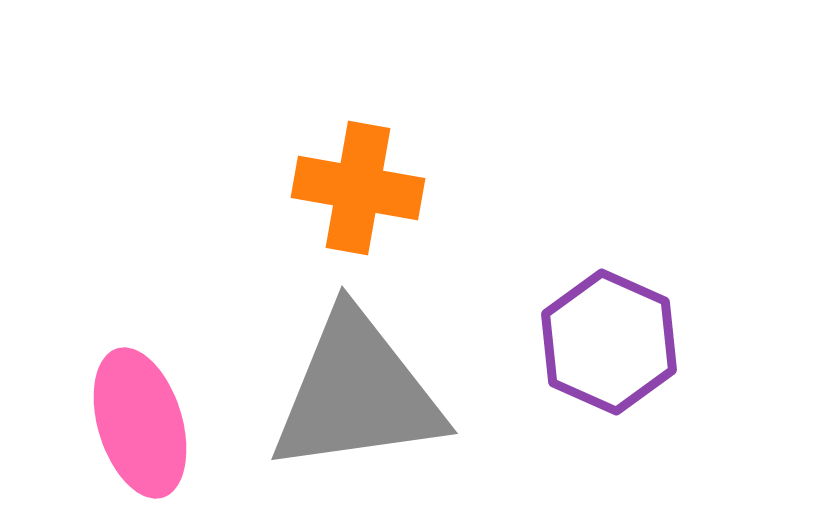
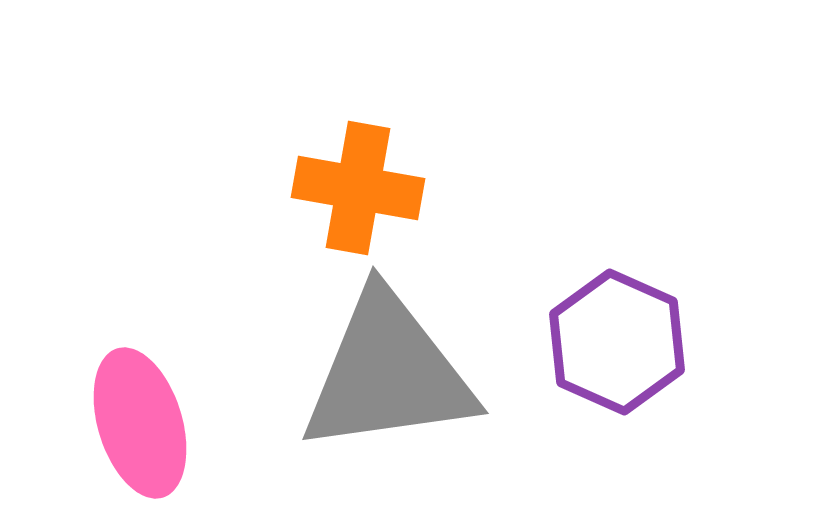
purple hexagon: moved 8 px right
gray triangle: moved 31 px right, 20 px up
